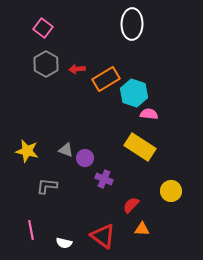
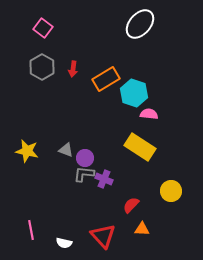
white ellipse: moved 8 px right; rotated 40 degrees clockwise
gray hexagon: moved 4 px left, 3 px down
red arrow: moved 4 px left; rotated 77 degrees counterclockwise
gray L-shape: moved 37 px right, 12 px up
red triangle: rotated 12 degrees clockwise
